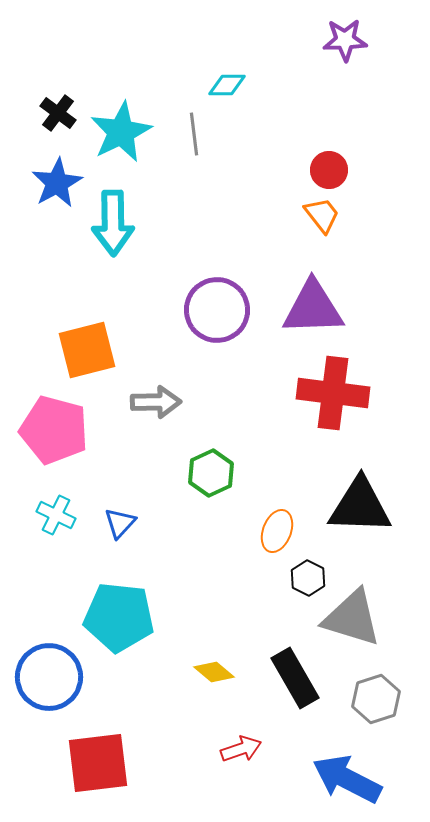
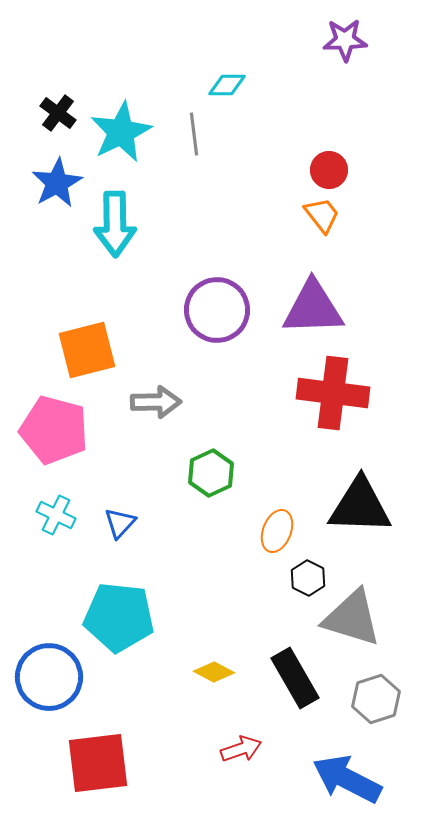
cyan arrow: moved 2 px right, 1 px down
yellow diamond: rotated 12 degrees counterclockwise
